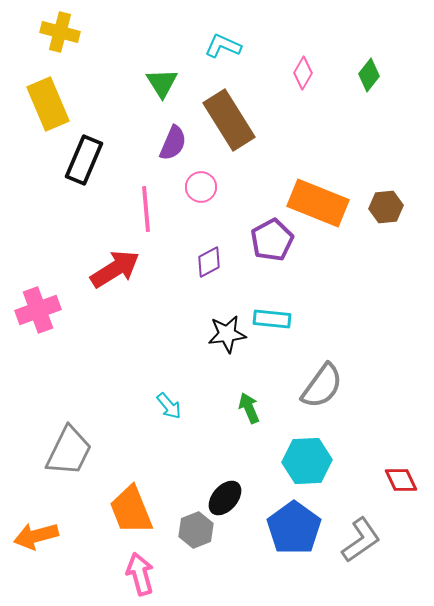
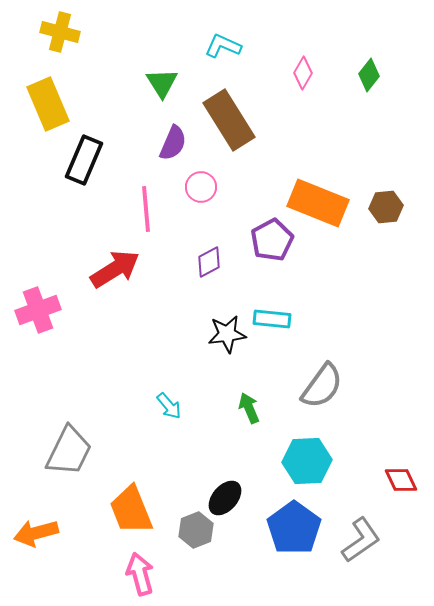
orange arrow: moved 3 px up
